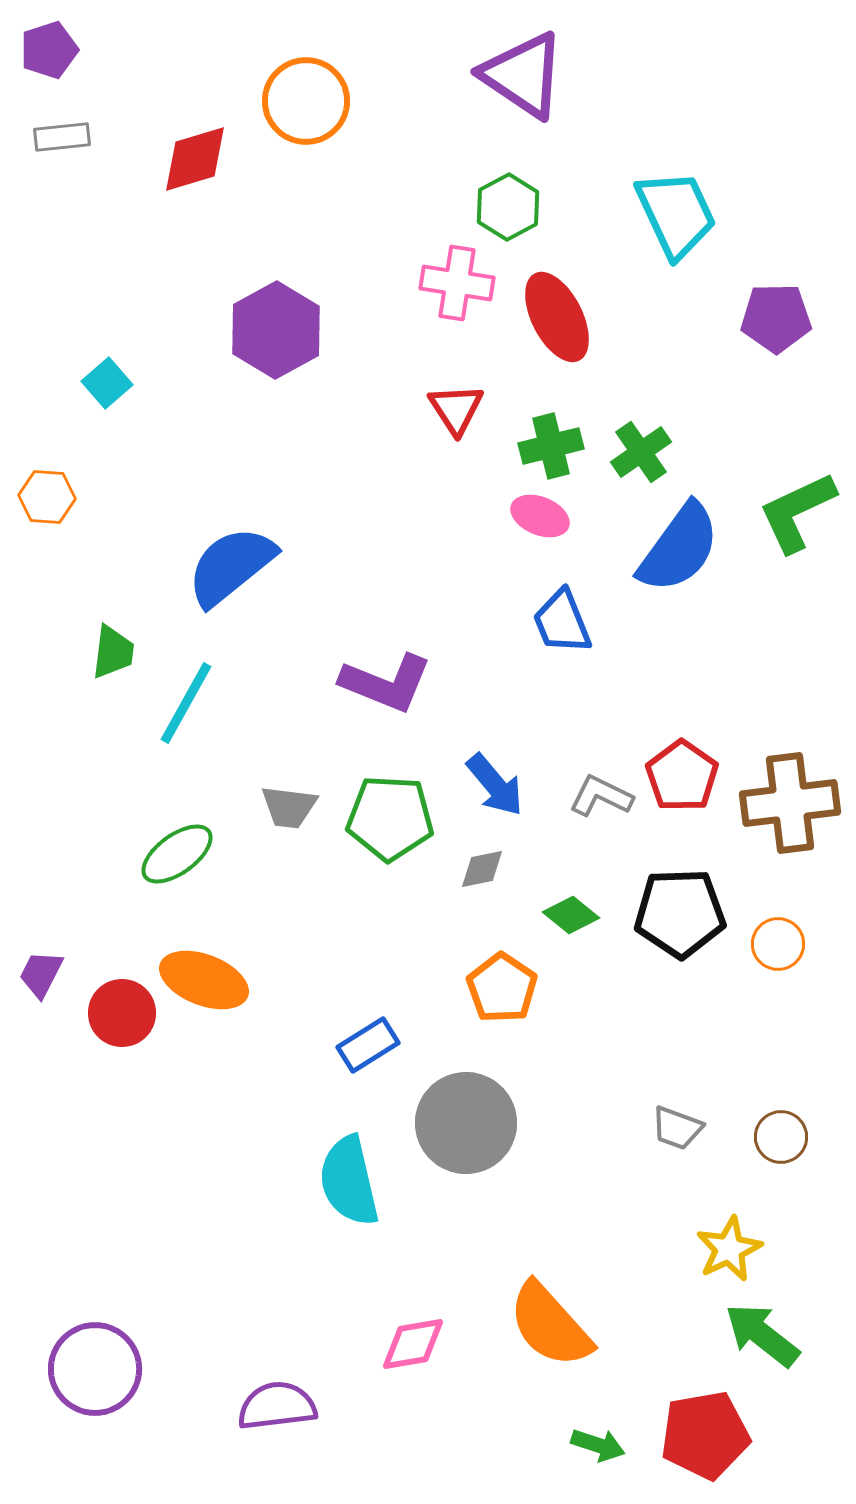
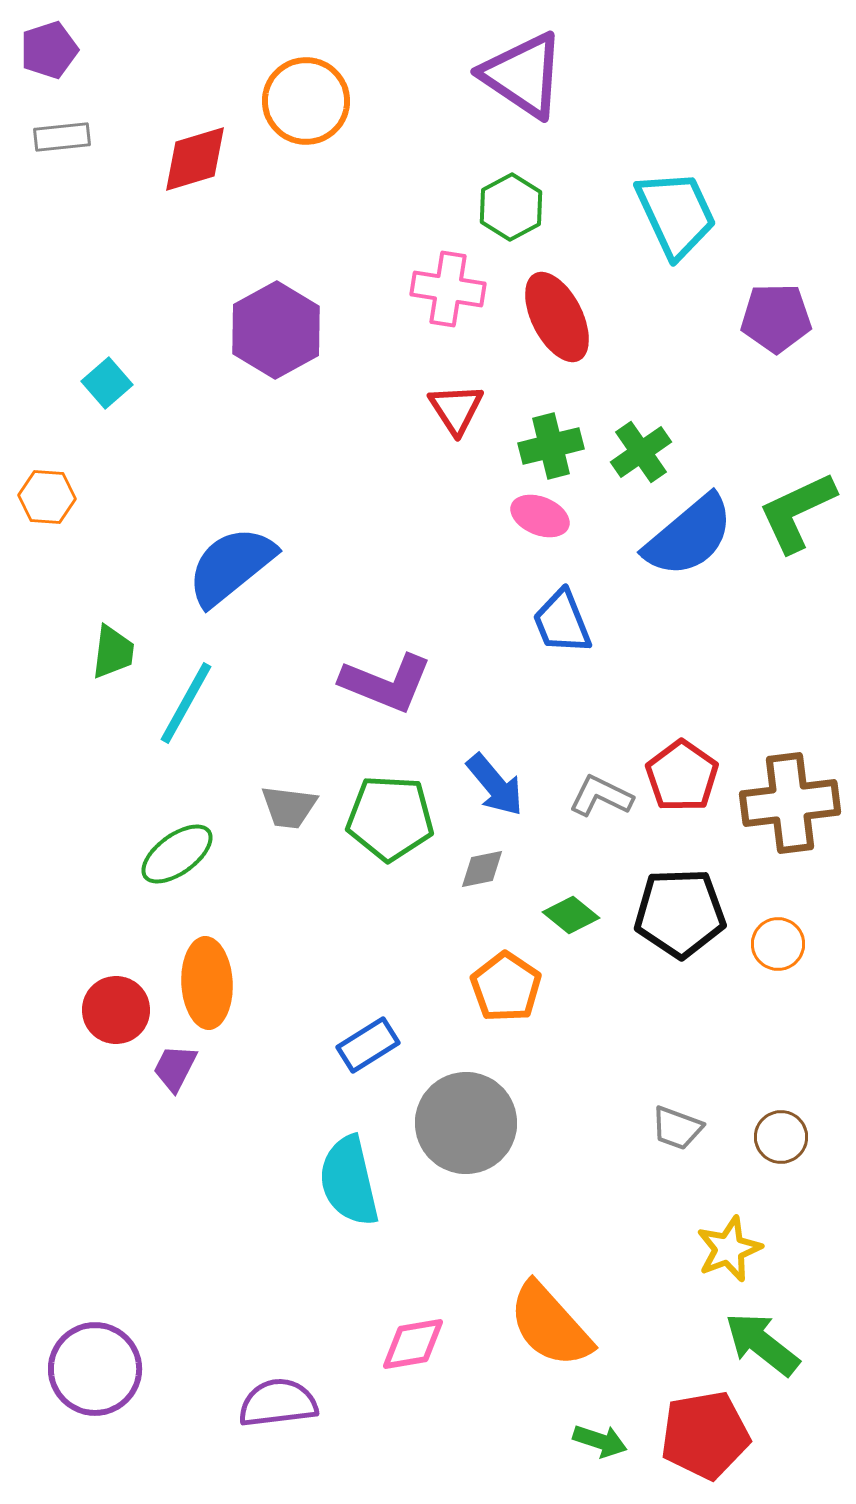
green hexagon at (508, 207): moved 3 px right
pink cross at (457, 283): moved 9 px left, 6 px down
blue semicircle at (679, 548): moved 10 px right, 12 px up; rotated 14 degrees clockwise
purple trapezoid at (41, 974): moved 134 px right, 94 px down
orange ellipse at (204, 980): moved 3 px right, 3 px down; rotated 66 degrees clockwise
orange pentagon at (502, 988): moved 4 px right, 1 px up
red circle at (122, 1013): moved 6 px left, 3 px up
yellow star at (729, 1249): rotated 4 degrees clockwise
green arrow at (762, 1335): moved 9 px down
purple semicircle at (277, 1406): moved 1 px right, 3 px up
green arrow at (598, 1445): moved 2 px right, 4 px up
